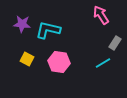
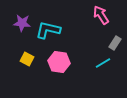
purple star: moved 1 px up
